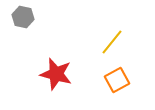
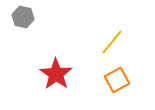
red star: rotated 20 degrees clockwise
